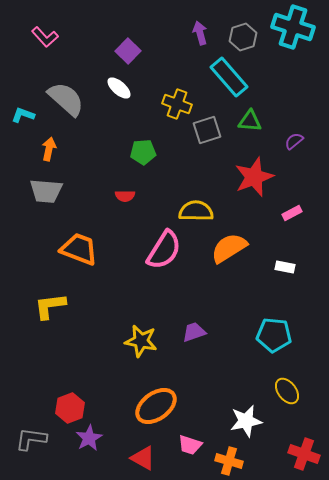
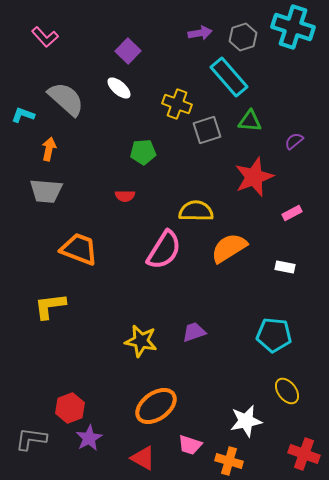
purple arrow: rotated 95 degrees clockwise
